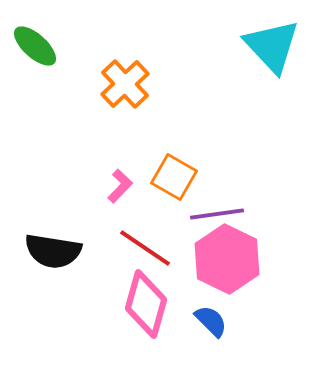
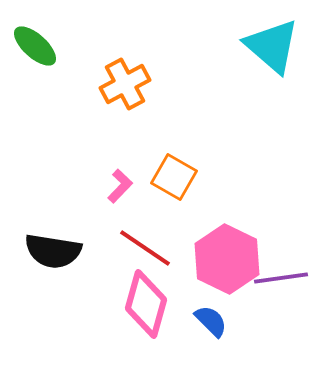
cyan triangle: rotated 6 degrees counterclockwise
orange cross: rotated 15 degrees clockwise
purple line: moved 64 px right, 64 px down
